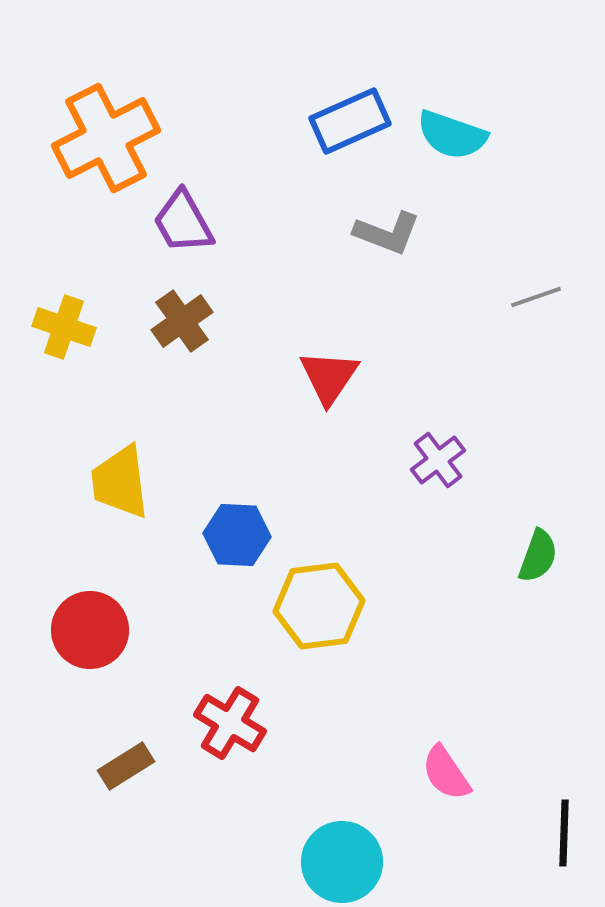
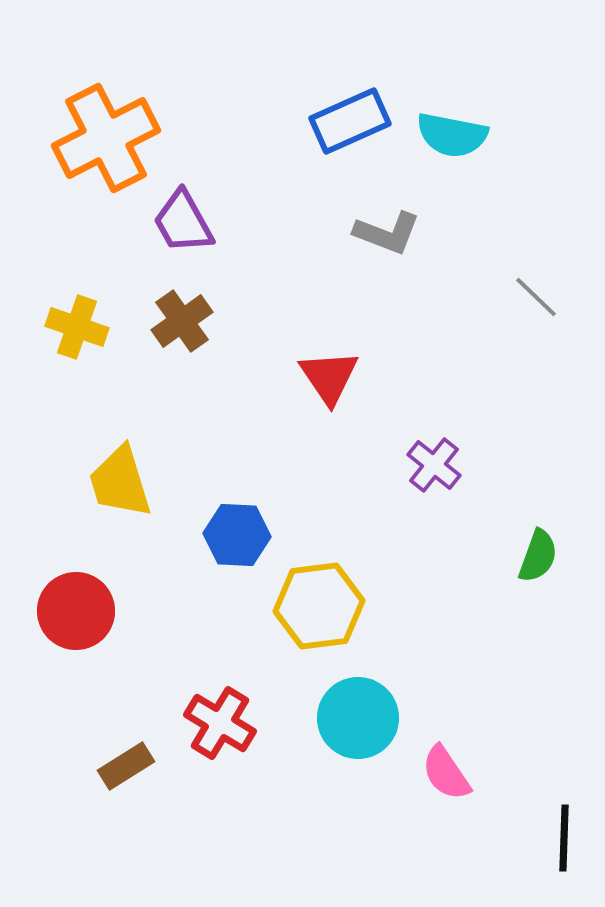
cyan semicircle: rotated 8 degrees counterclockwise
gray line: rotated 63 degrees clockwise
yellow cross: moved 13 px right
red triangle: rotated 8 degrees counterclockwise
purple cross: moved 4 px left, 5 px down; rotated 14 degrees counterclockwise
yellow trapezoid: rotated 10 degrees counterclockwise
red circle: moved 14 px left, 19 px up
red cross: moved 10 px left
black line: moved 5 px down
cyan circle: moved 16 px right, 144 px up
